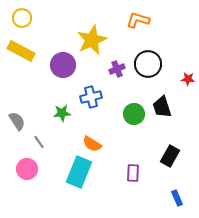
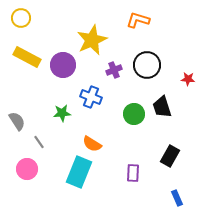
yellow circle: moved 1 px left
yellow rectangle: moved 6 px right, 6 px down
black circle: moved 1 px left, 1 px down
purple cross: moved 3 px left, 1 px down
blue cross: rotated 35 degrees clockwise
